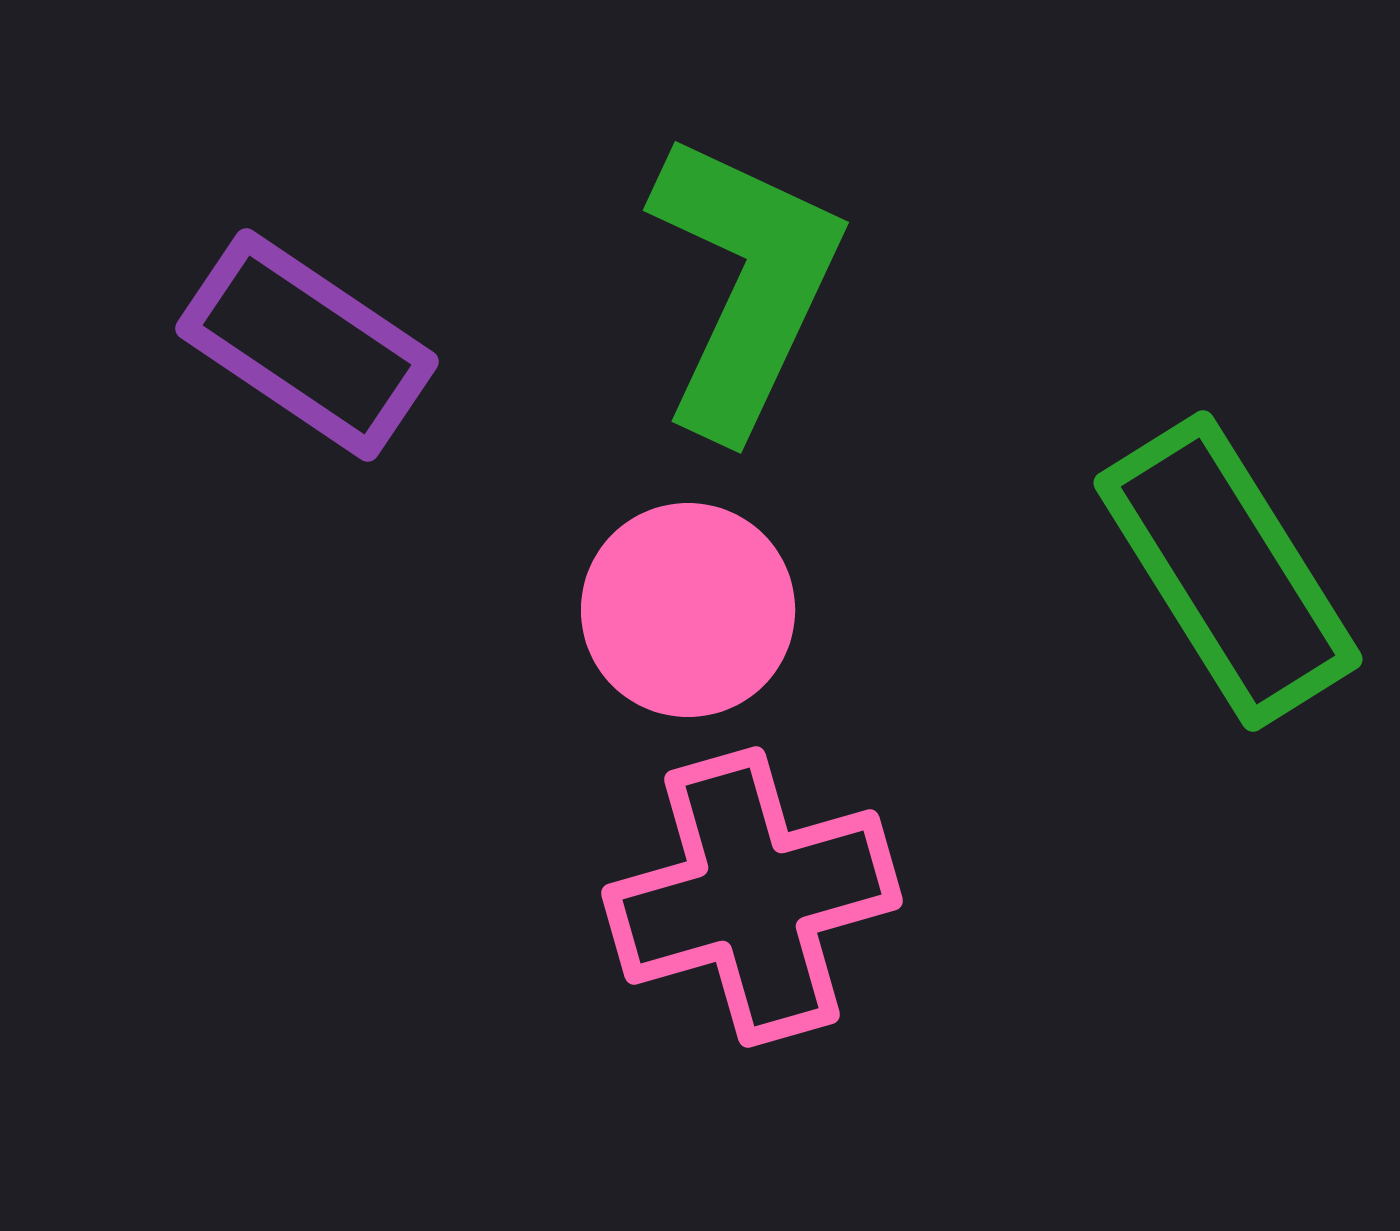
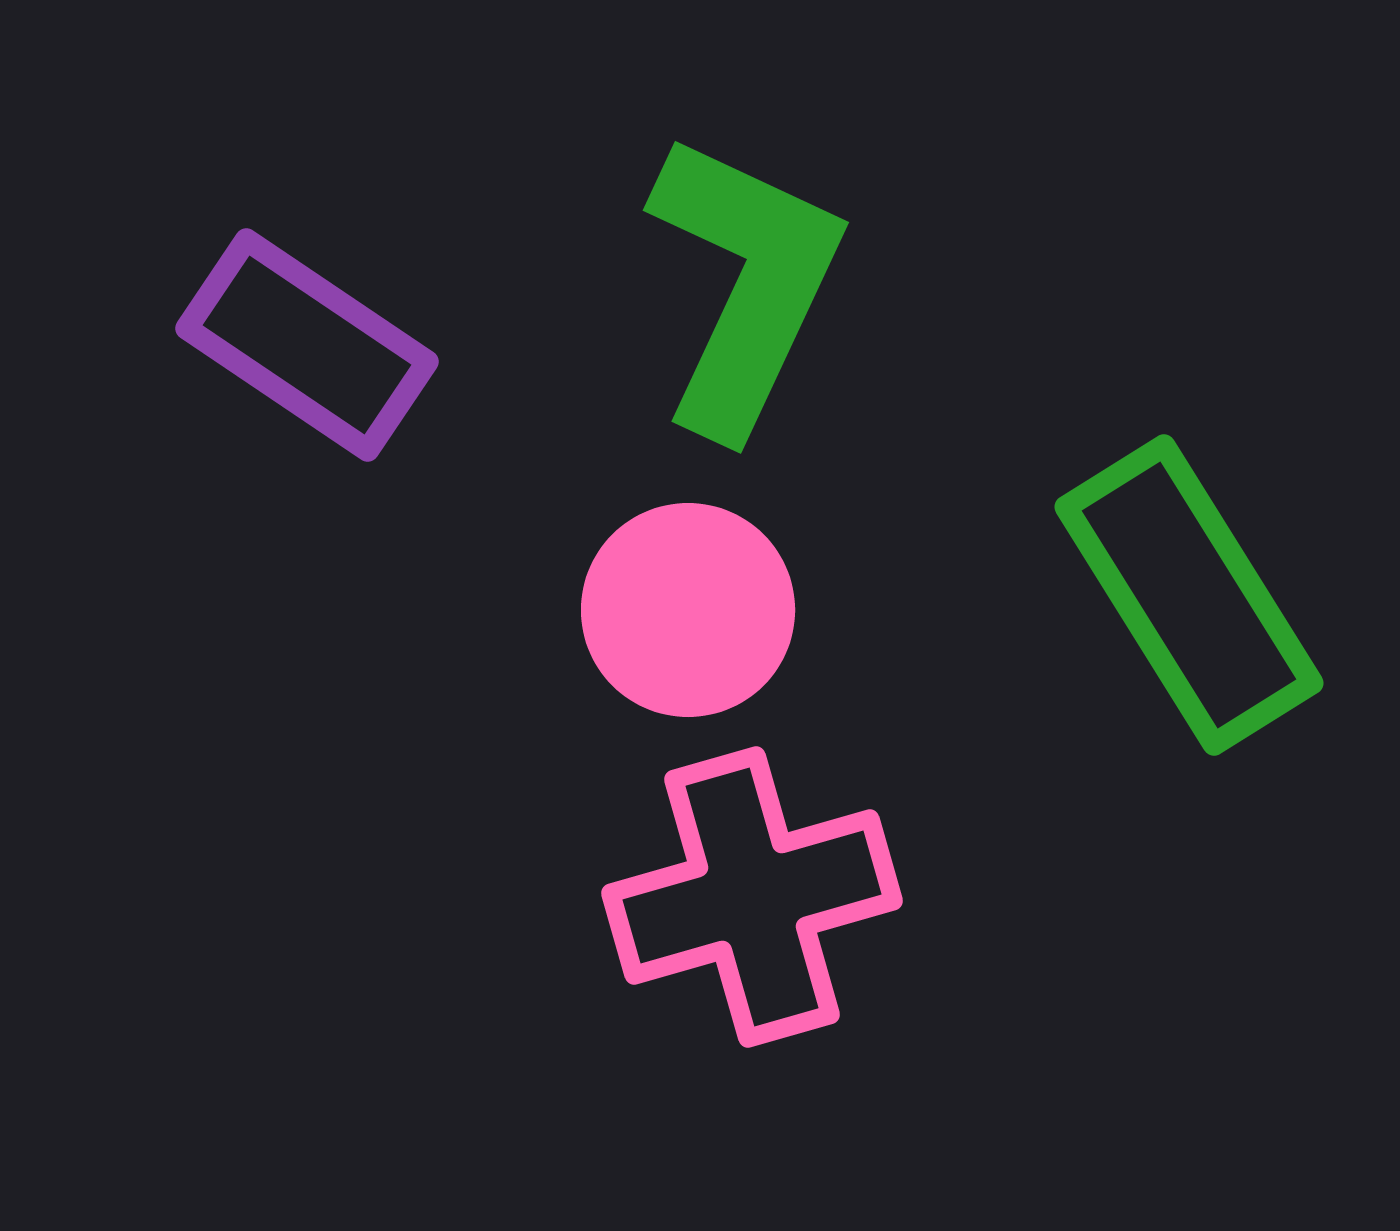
green rectangle: moved 39 px left, 24 px down
